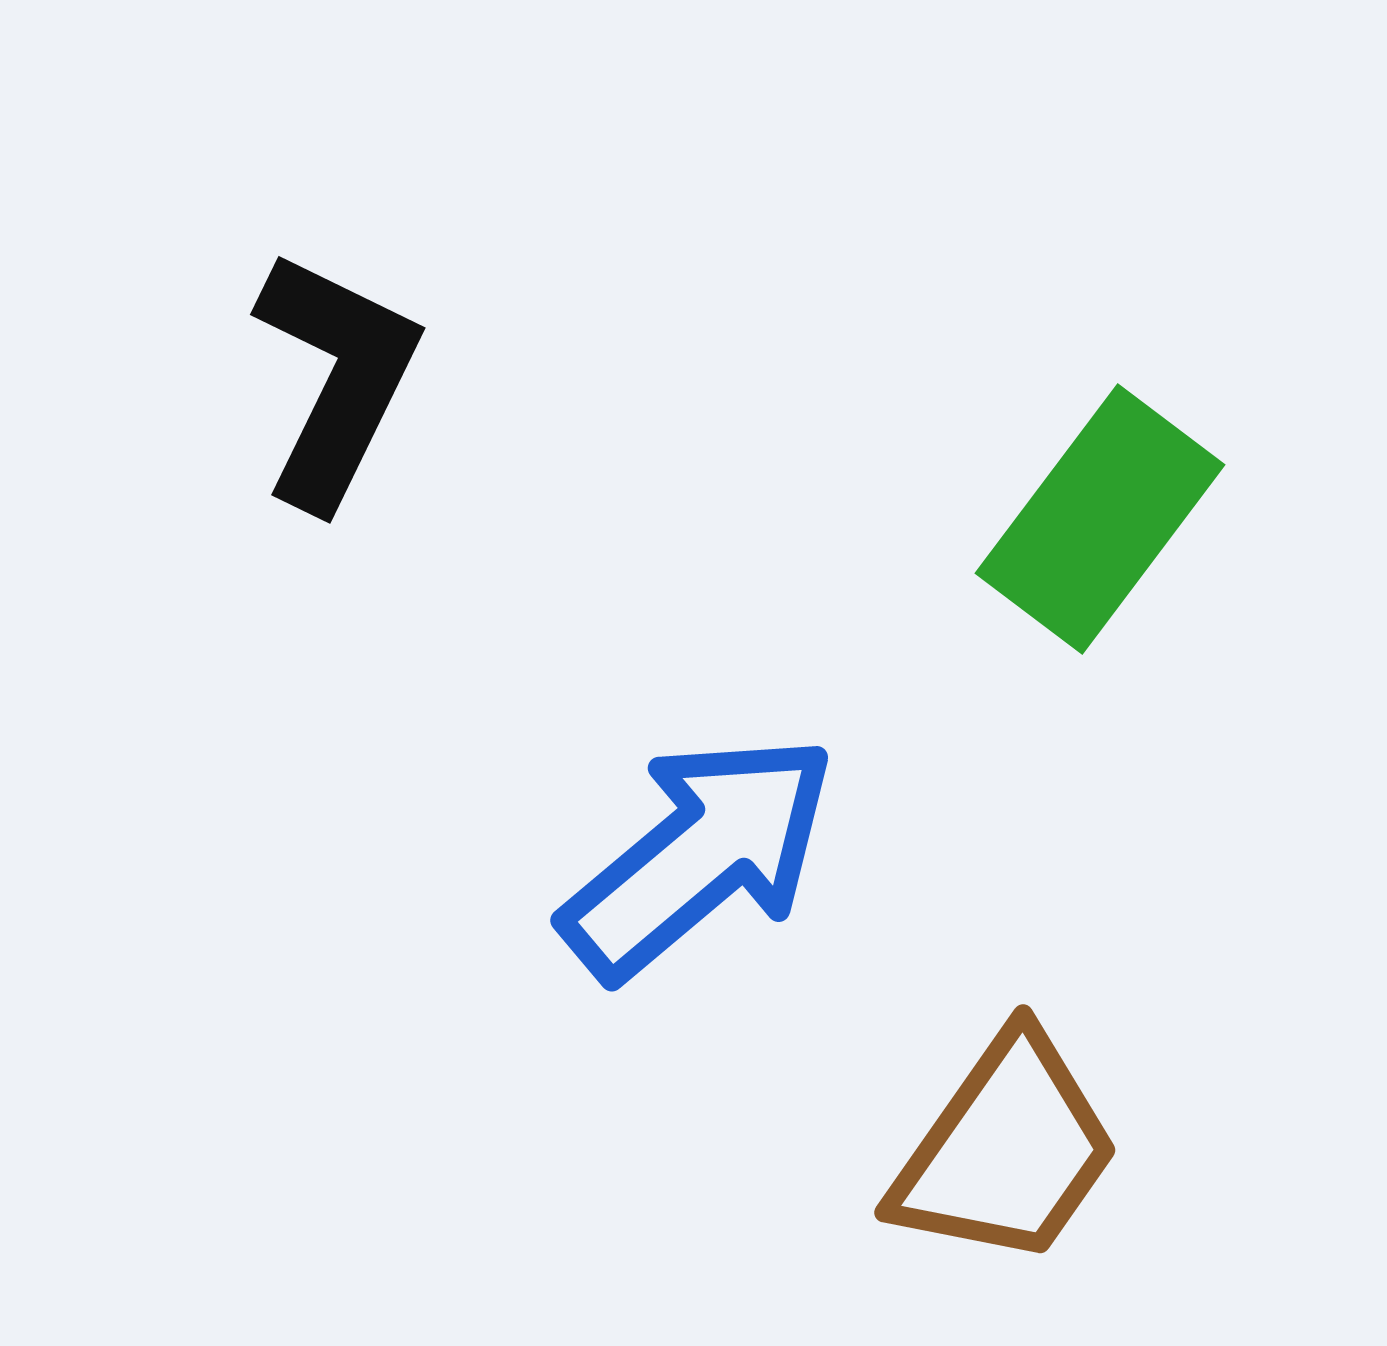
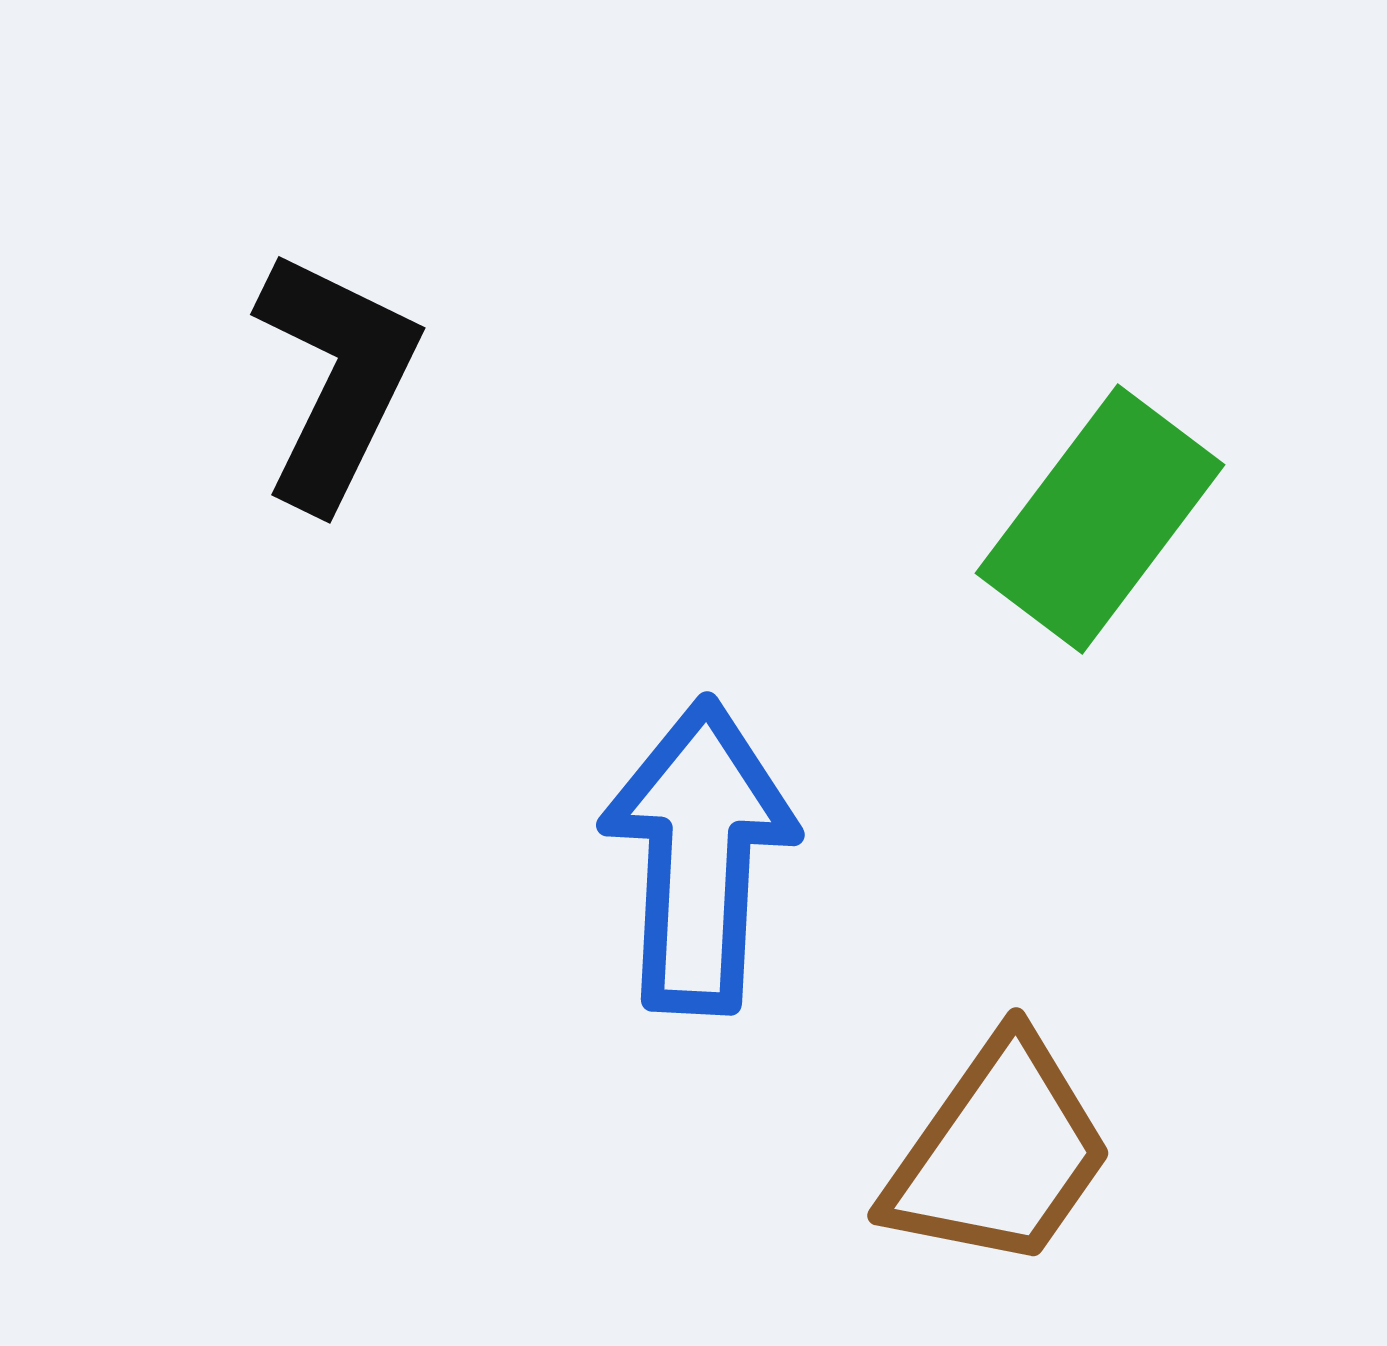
blue arrow: rotated 47 degrees counterclockwise
brown trapezoid: moved 7 px left, 3 px down
